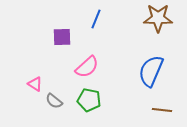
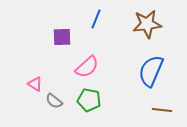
brown star: moved 11 px left, 6 px down; rotated 8 degrees counterclockwise
